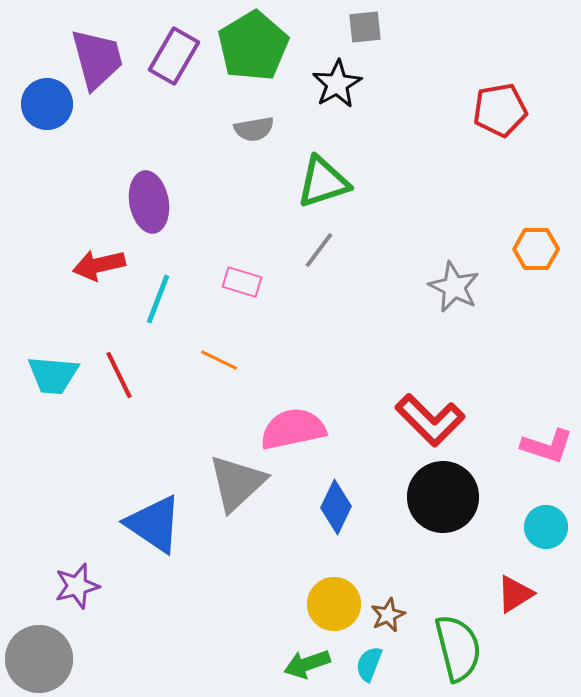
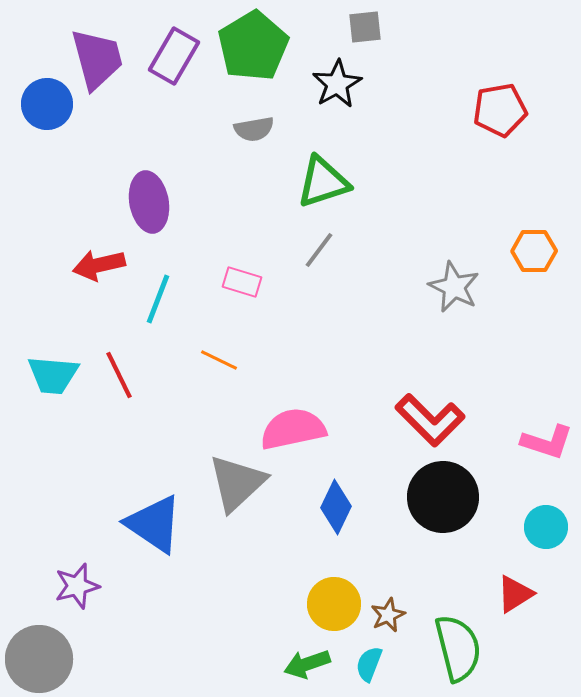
orange hexagon: moved 2 px left, 2 px down
pink L-shape: moved 4 px up
